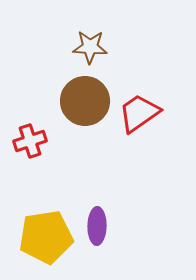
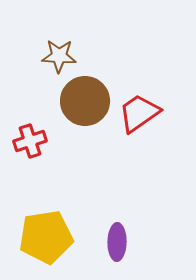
brown star: moved 31 px left, 9 px down
purple ellipse: moved 20 px right, 16 px down
